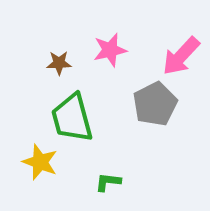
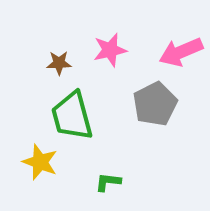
pink arrow: moved 4 px up; rotated 24 degrees clockwise
green trapezoid: moved 2 px up
